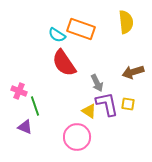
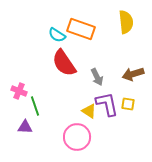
brown arrow: moved 2 px down
gray arrow: moved 6 px up
purple triangle: rotated 21 degrees counterclockwise
